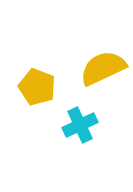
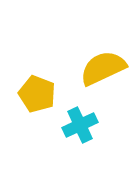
yellow pentagon: moved 7 px down
